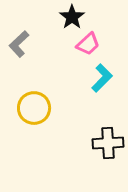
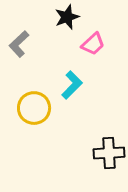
black star: moved 5 px left; rotated 15 degrees clockwise
pink trapezoid: moved 5 px right
cyan L-shape: moved 30 px left, 7 px down
black cross: moved 1 px right, 10 px down
